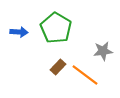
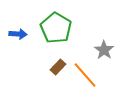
blue arrow: moved 1 px left, 2 px down
gray star: moved 1 px right, 1 px up; rotated 30 degrees counterclockwise
orange line: rotated 12 degrees clockwise
